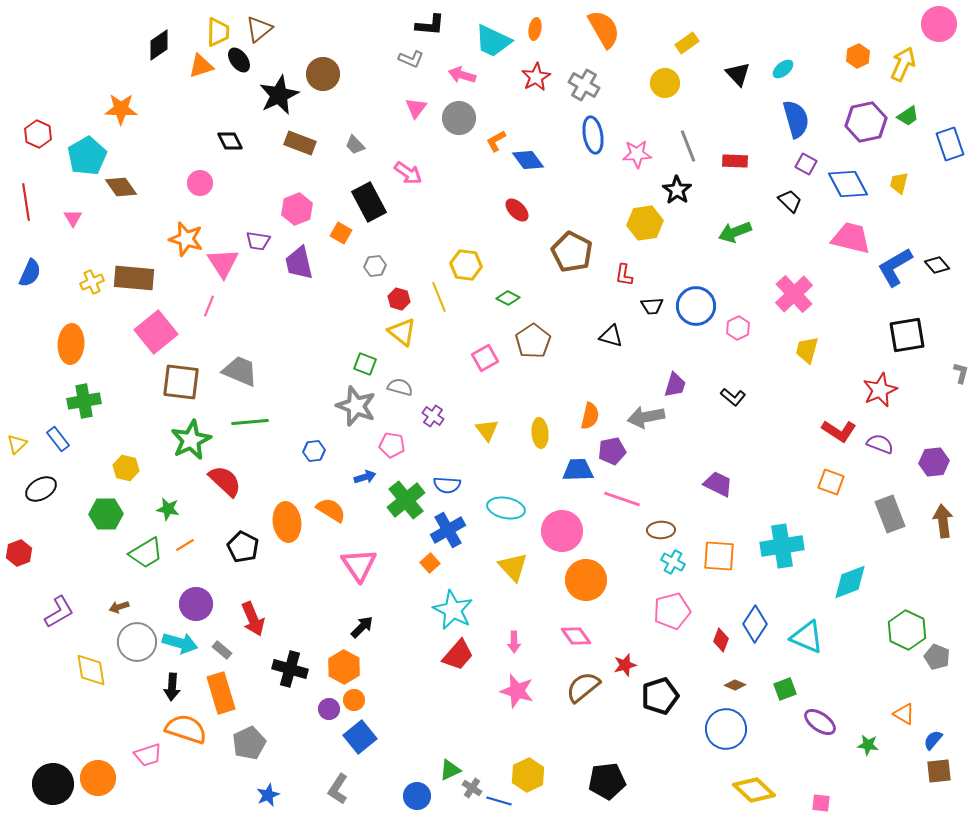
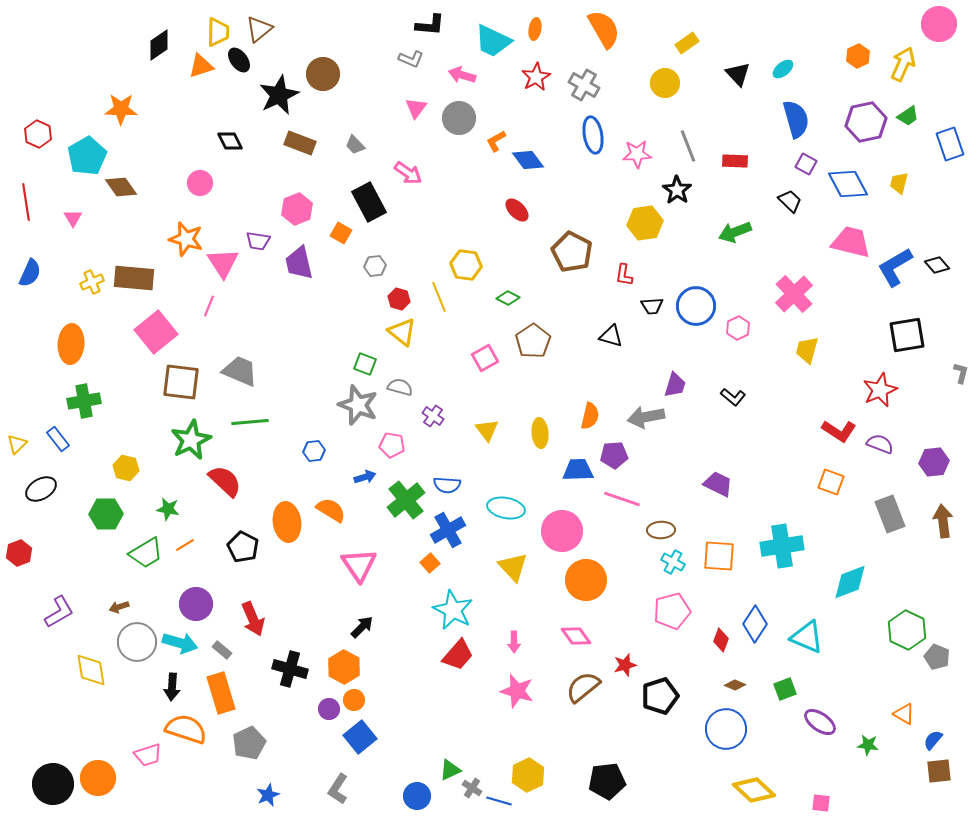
pink trapezoid at (851, 238): moved 4 px down
gray star at (356, 406): moved 2 px right, 1 px up
purple pentagon at (612, 451): moved 2 px right, 4 px down; rotated 8 degrees clockwise
